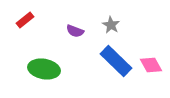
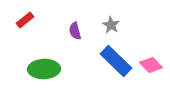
purple semicircle: rotated 54 degrees clockwise
pink diamond: rotated 15 degrees counterclockwise
green ellipse: rotated 12 degrees counterclockwise
